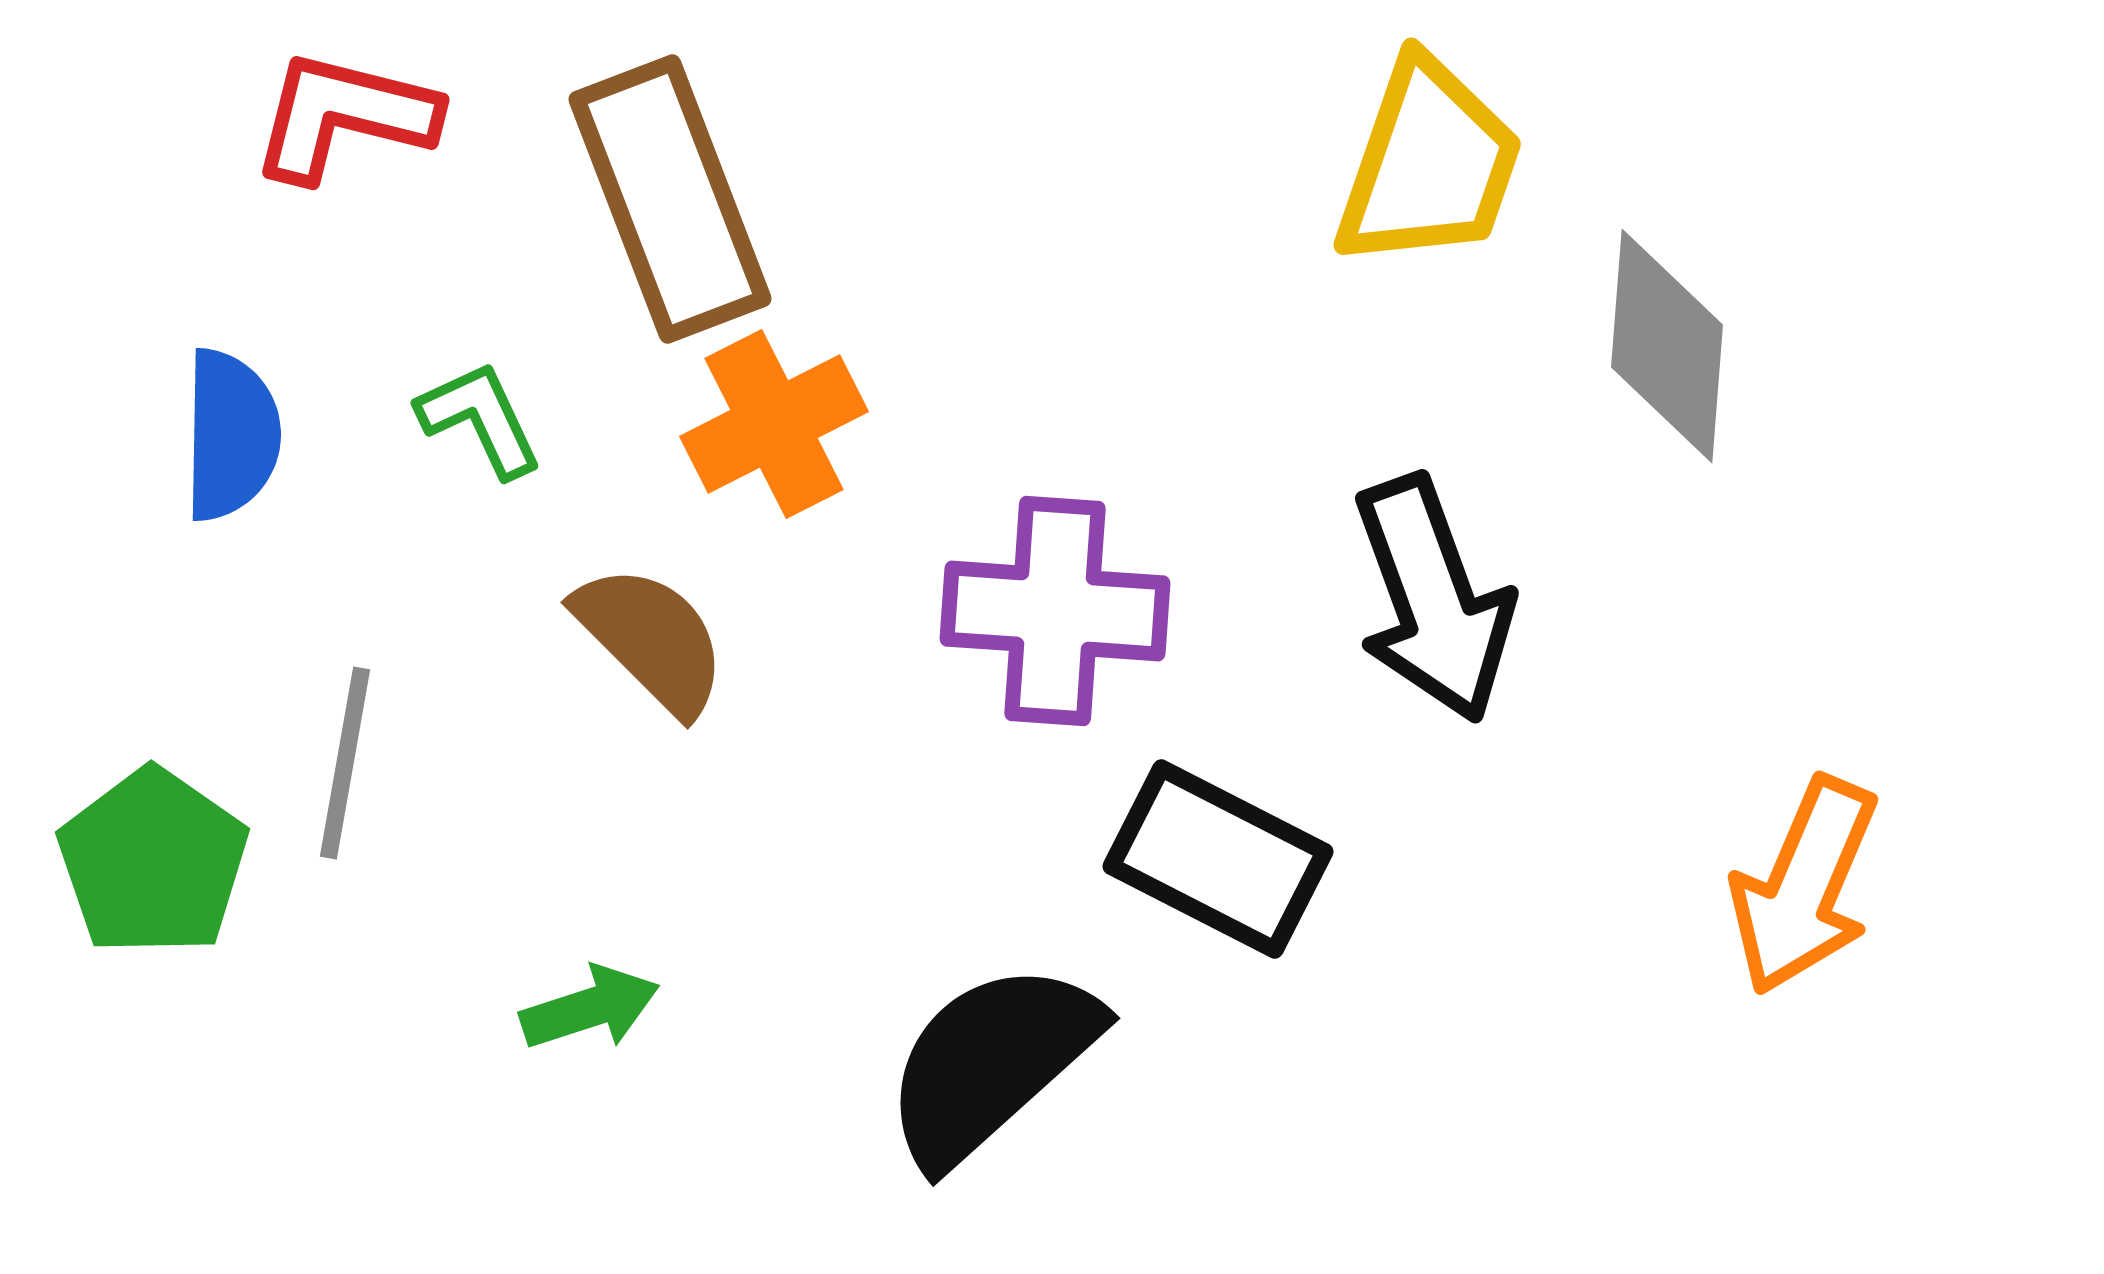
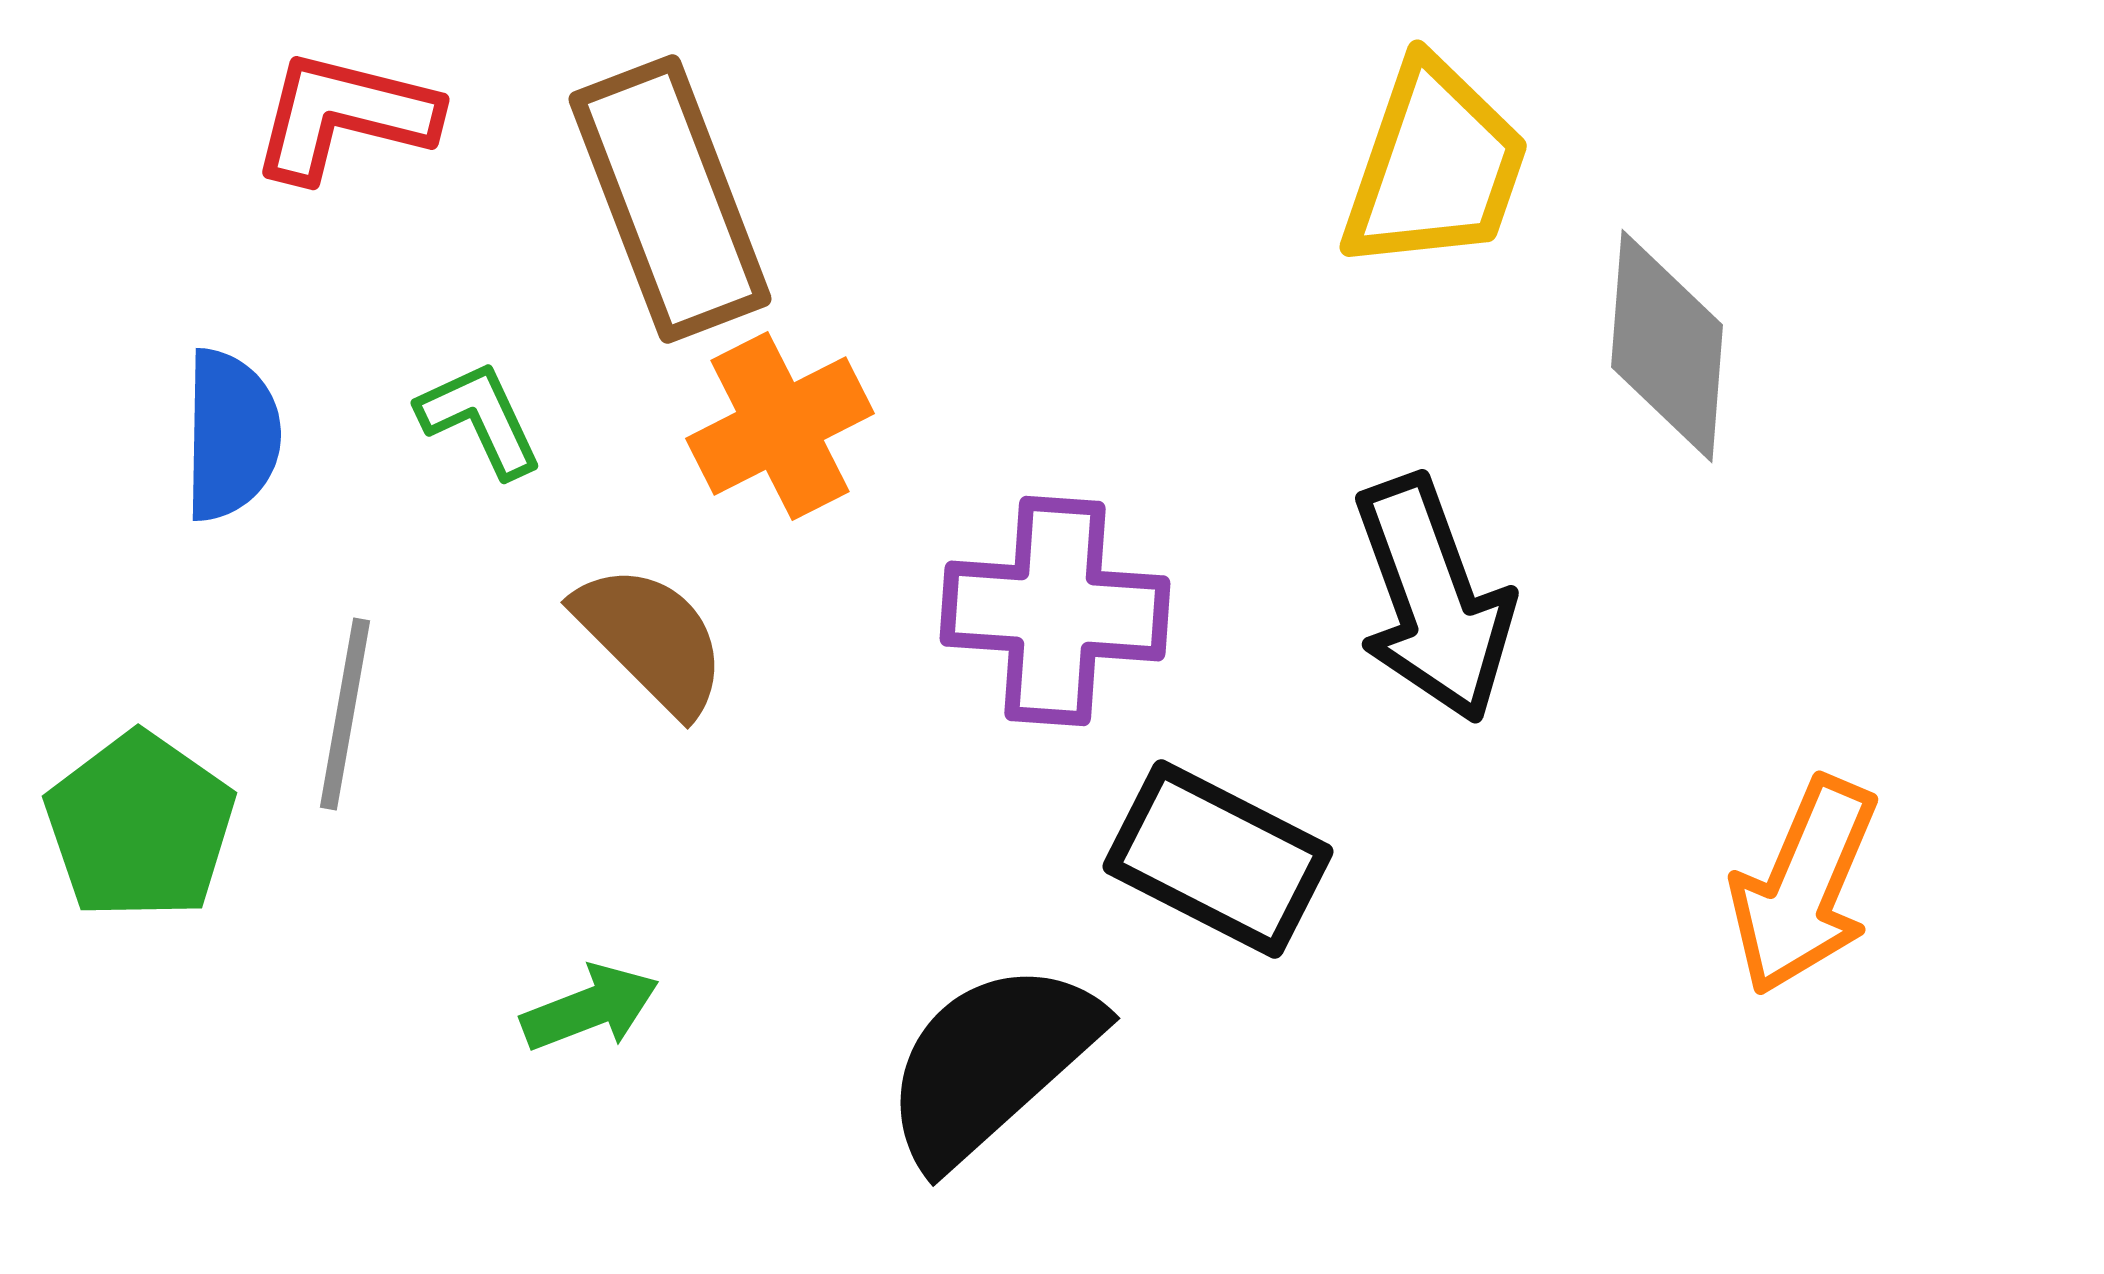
yellow trapezoid: moved 6 px right, 2 px down
orange cross: moved 6 px right, 2 px down
gray line: moved 49 px up
green pentagon: moved 13 px left, 36 px up
green arrow: rotated 3 degrees counterclockwise
